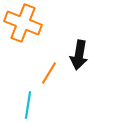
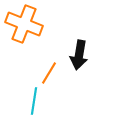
orange cross: moved 1 px right, 1 px down
cyan line: moved 6 px right, 4 px up
